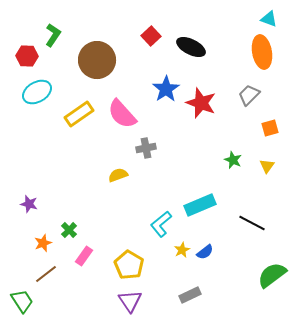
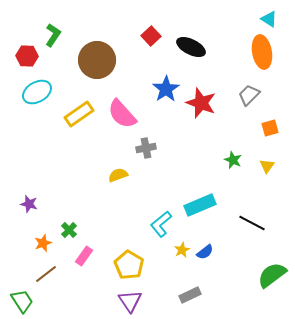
cyan triangle: rotated 12 degrees clockwise
